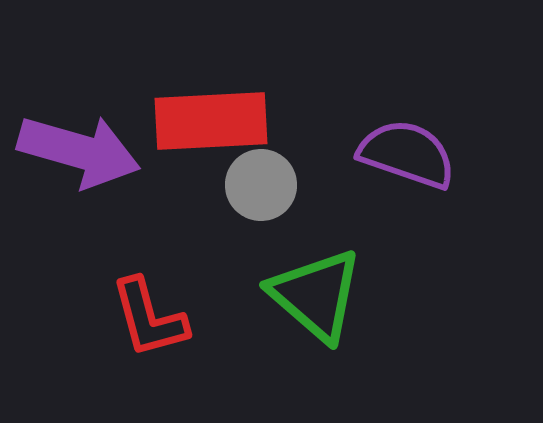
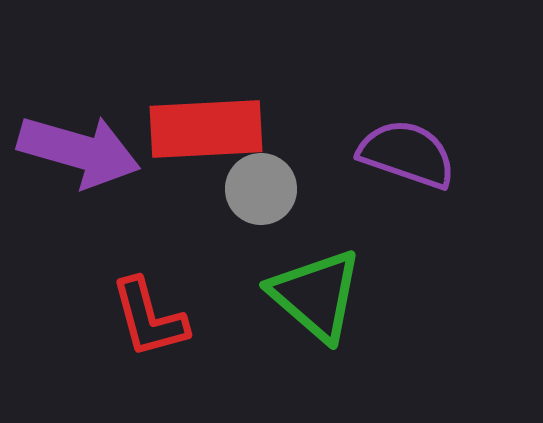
red rectangle: moved 5 px left, 8 px down
gray circle: moved 4 px down
